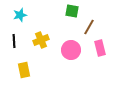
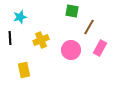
cyan star: moved 2 px down
black line: moved 4 px left, 3 px up
pink rectangle: rotated 42 degrees clockwise
